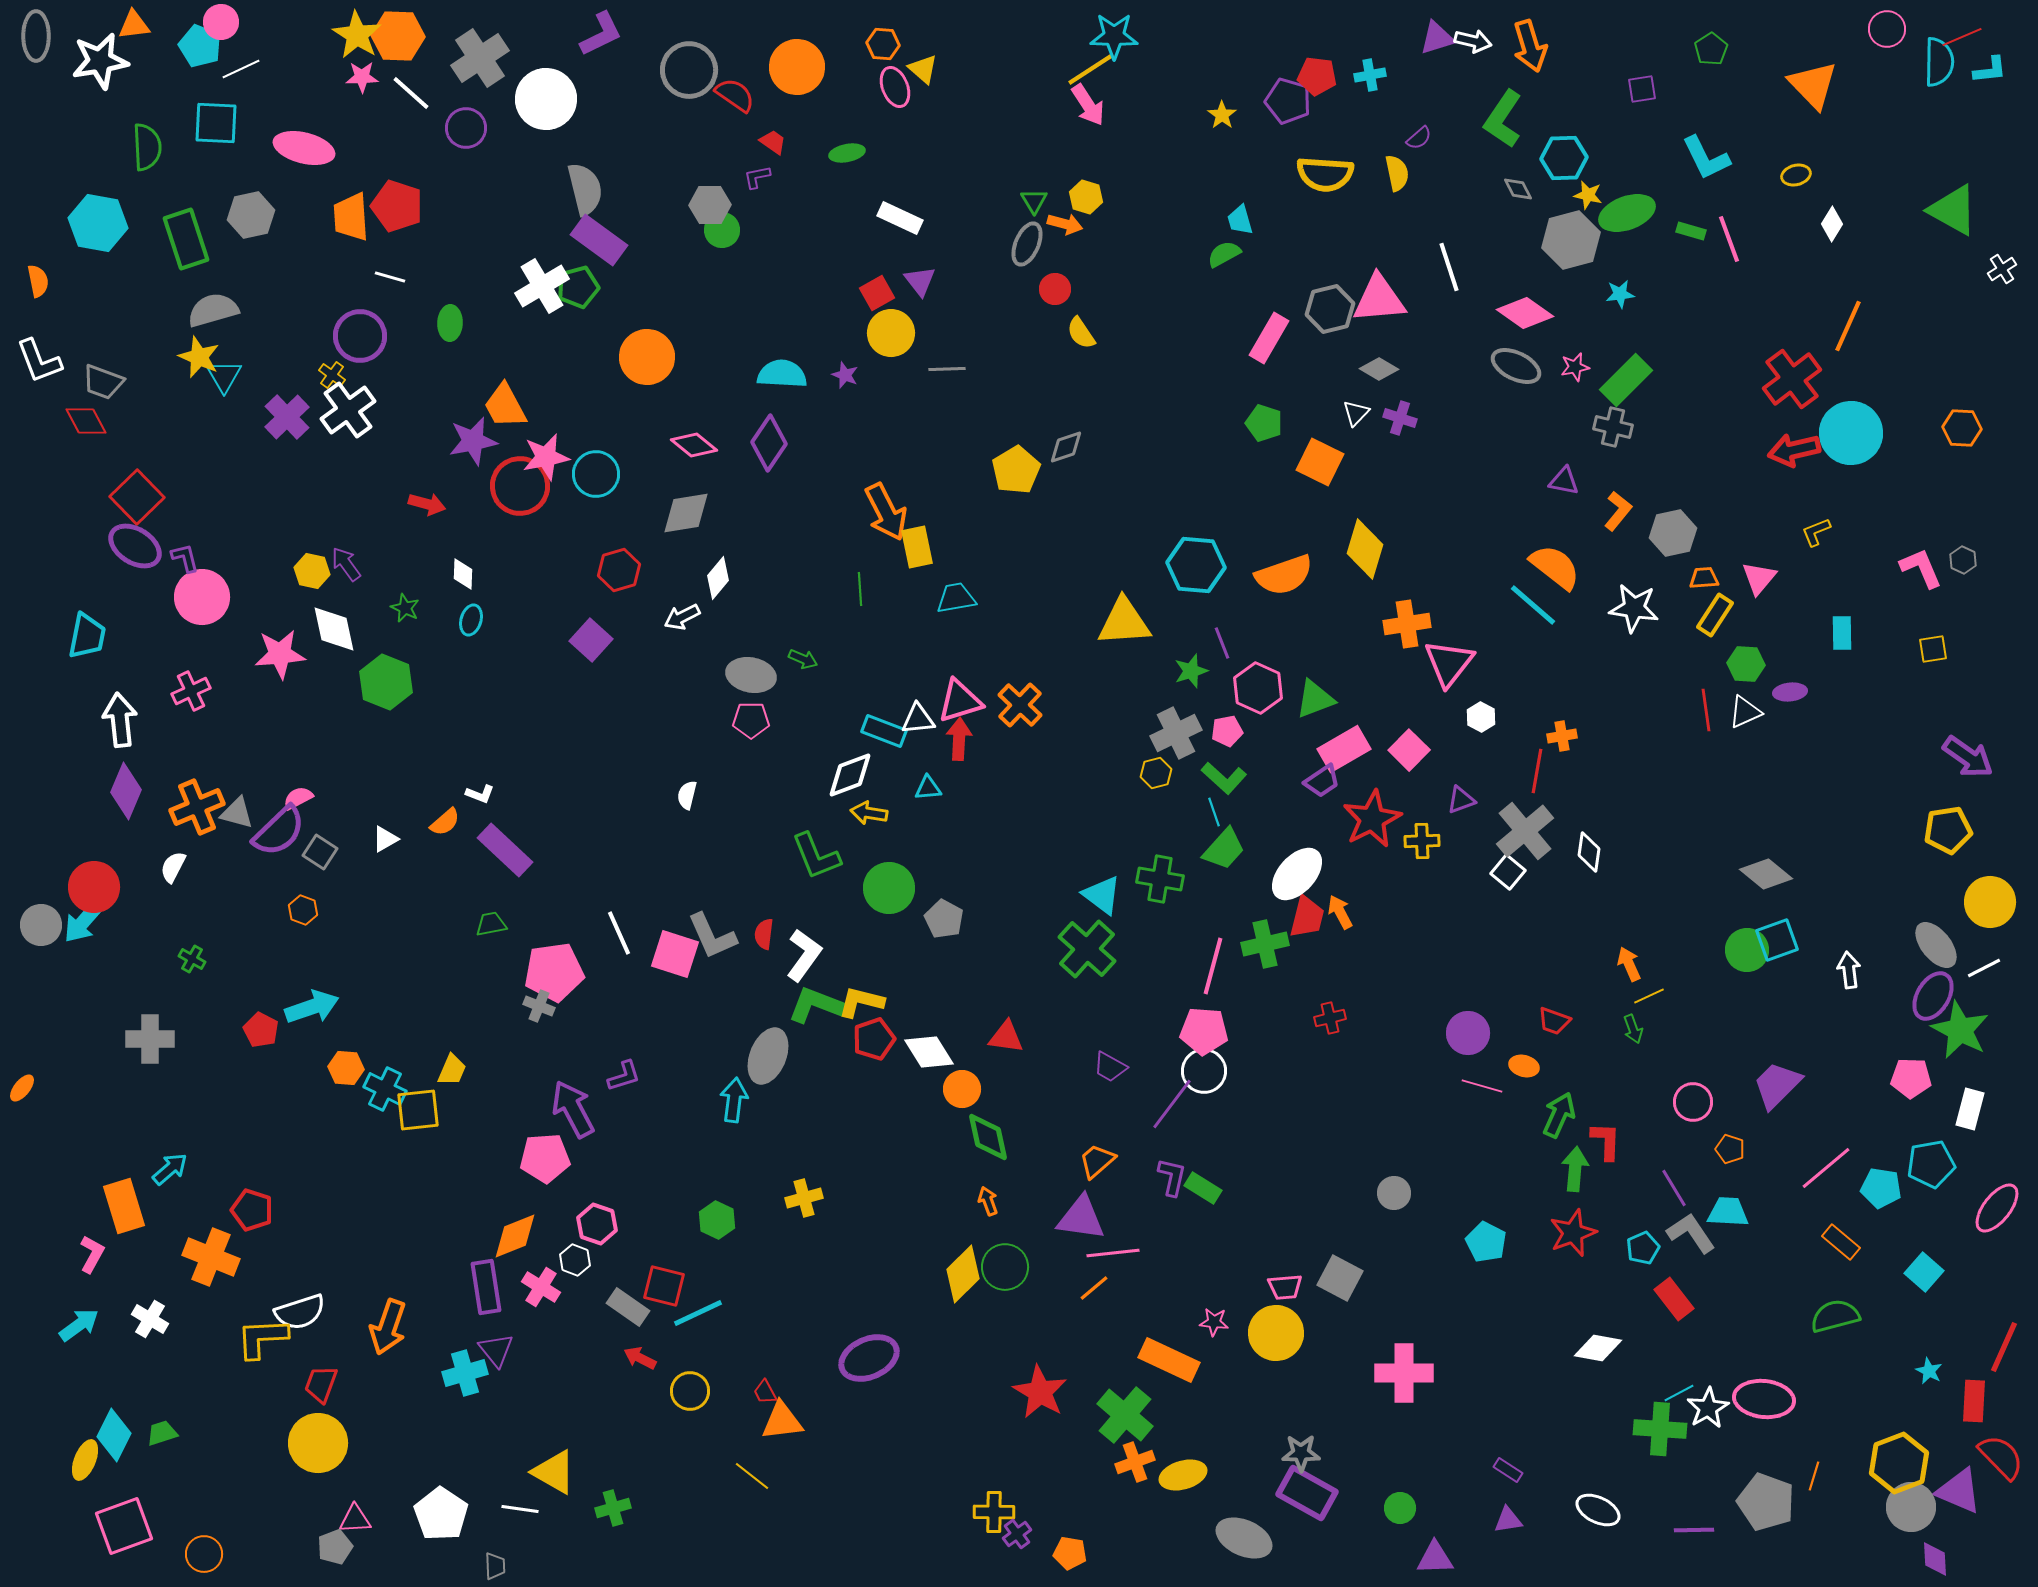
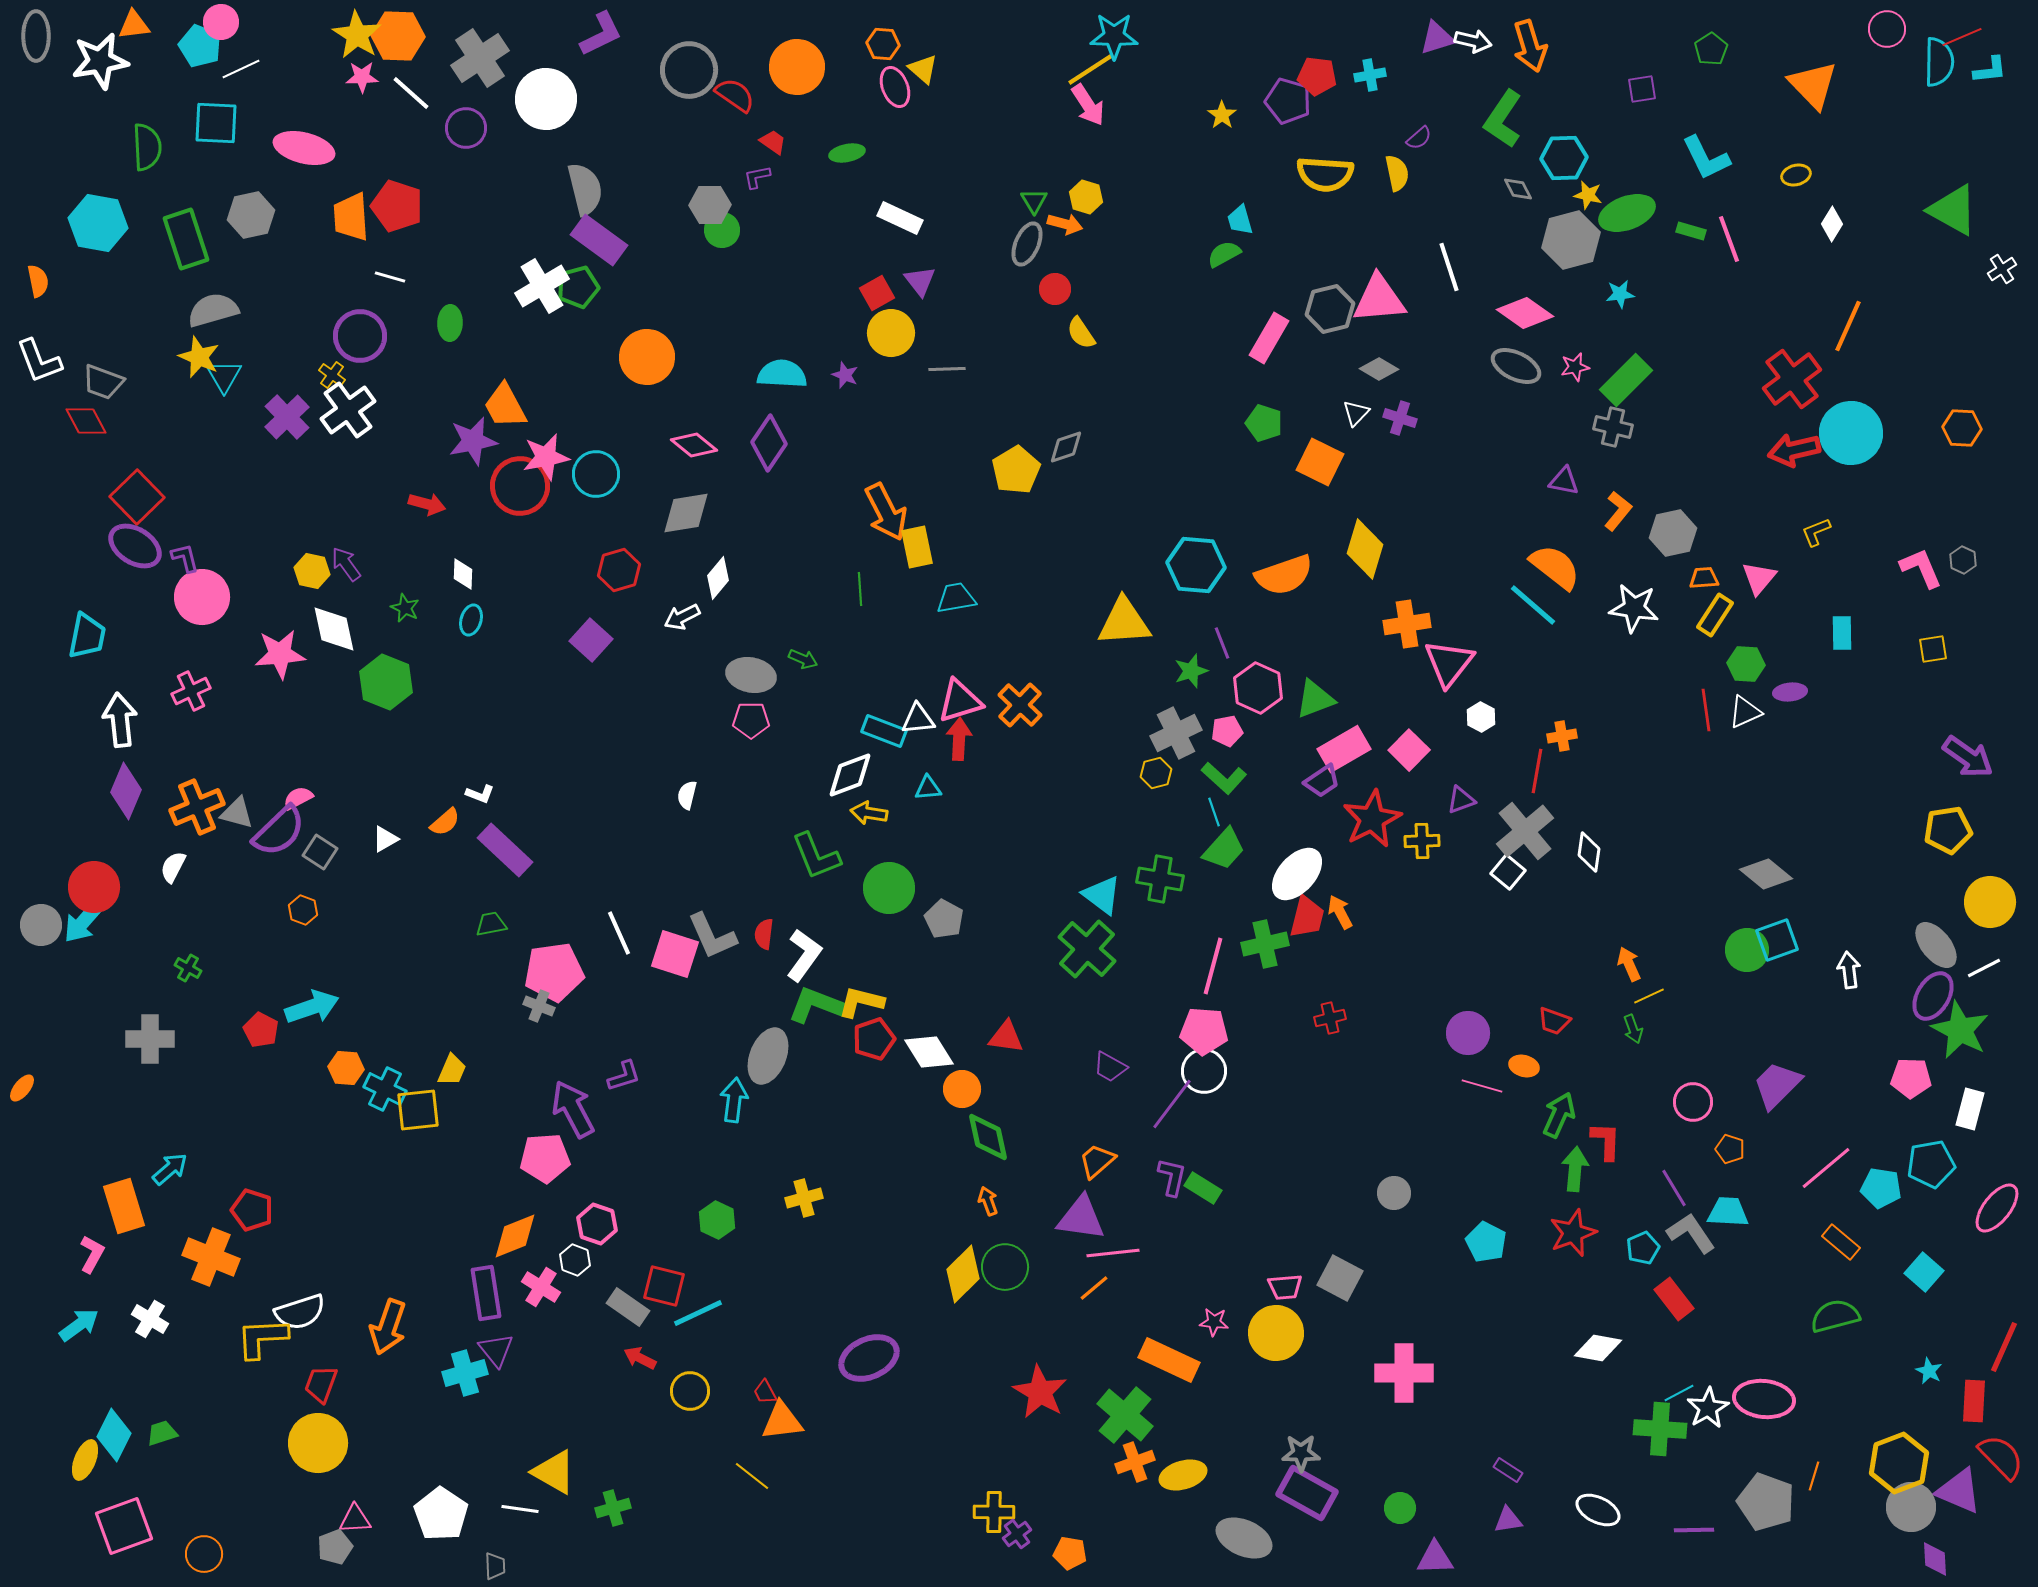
green cross at (192, 959): moved 4 px left, 9 px down
purple rectangle at (486, 1287): moved 6 px down
